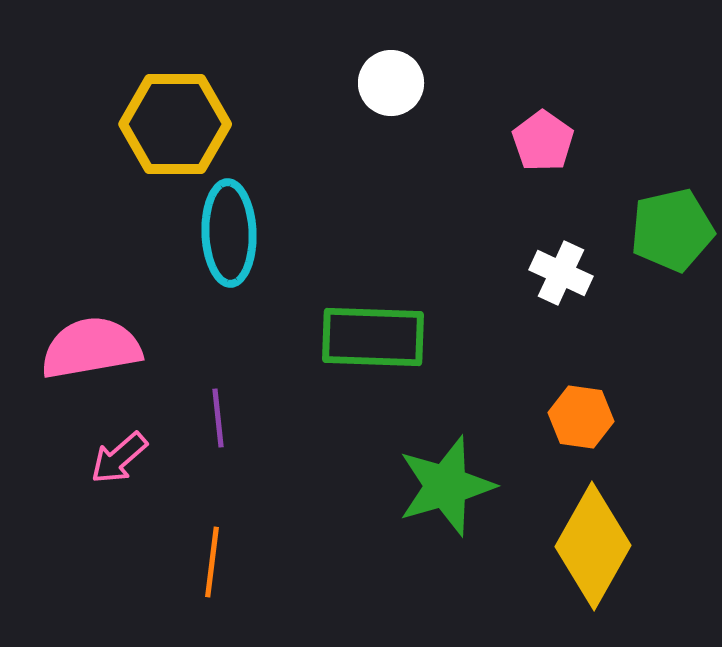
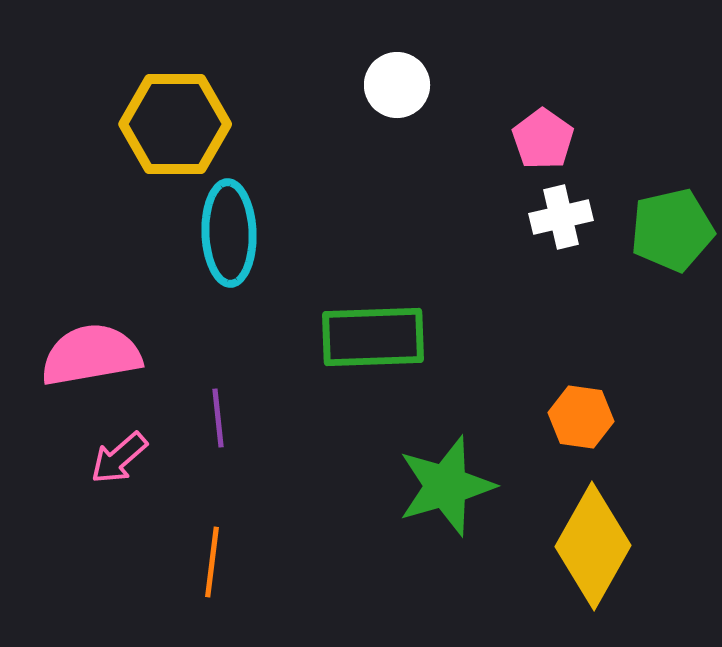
white circle: moved 6 px right, 2 px down
pink pentagon: moved 2 px up
white cross: moved 56 px up; rotated 38 degrees counterclockwise
green rectangle: rotated 4 degrees counterclockwise
pink semicircle: moved 7 px down
